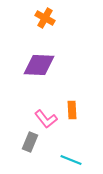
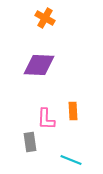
orange rectangle: moved 1 px right, 1 px down
pink L-shape: rotated 40 degrees clockwise
gray rectangle: rotated 30 degrees counterclockwise
